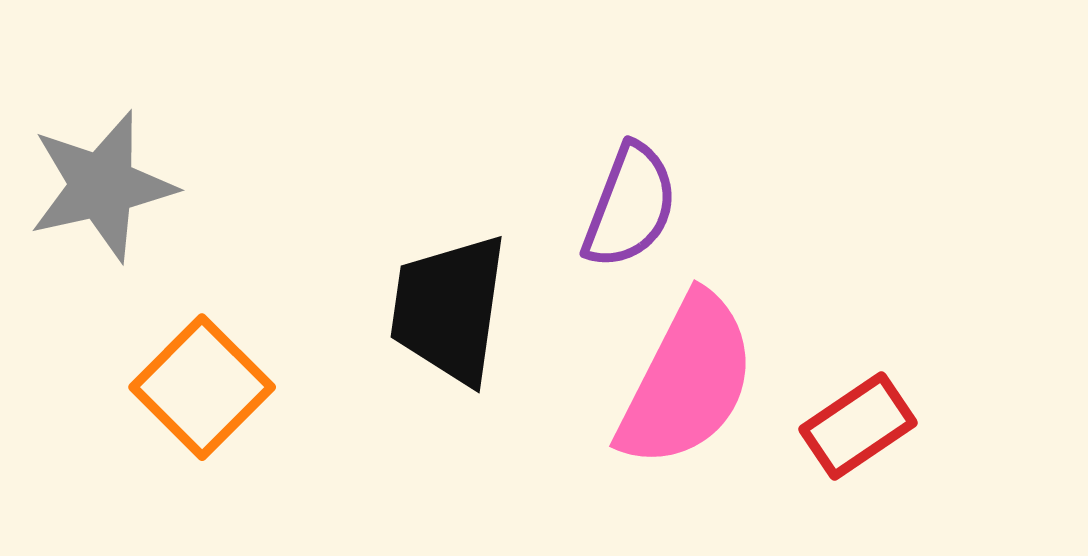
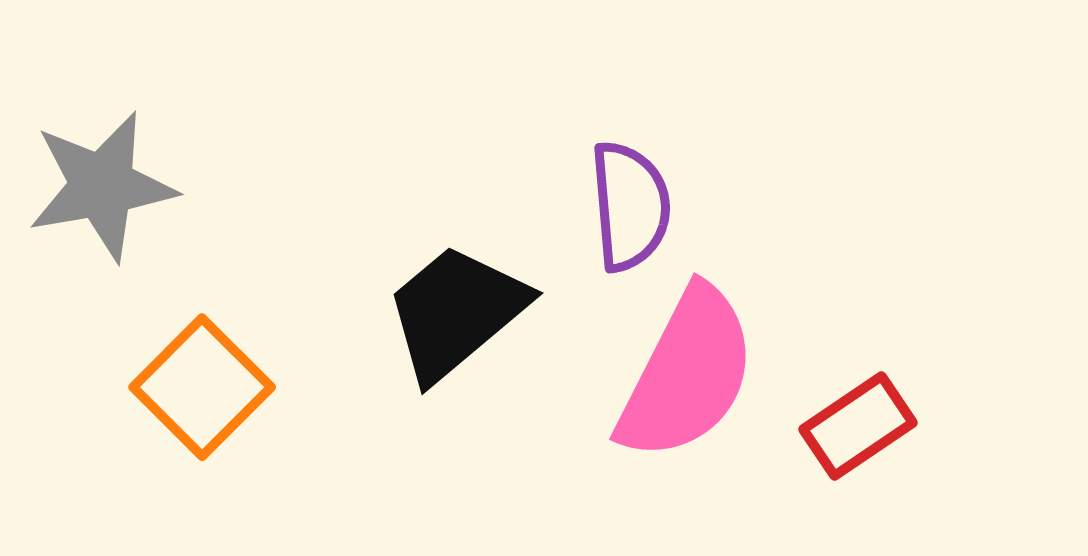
gray star: rotated 3 degrees clockwise
purple semicircle: rotated 26 degrees counterclockwise
black trapezoid: moved 7 px right, 3 px down; rotated 42 degrees clockwise
pink semicircle: moved 7 px up
